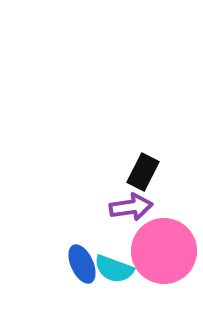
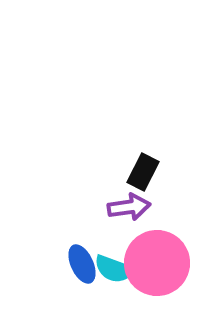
purple arrow: moved 2 px left
pink circle: moved 7 px left, 12 px down
